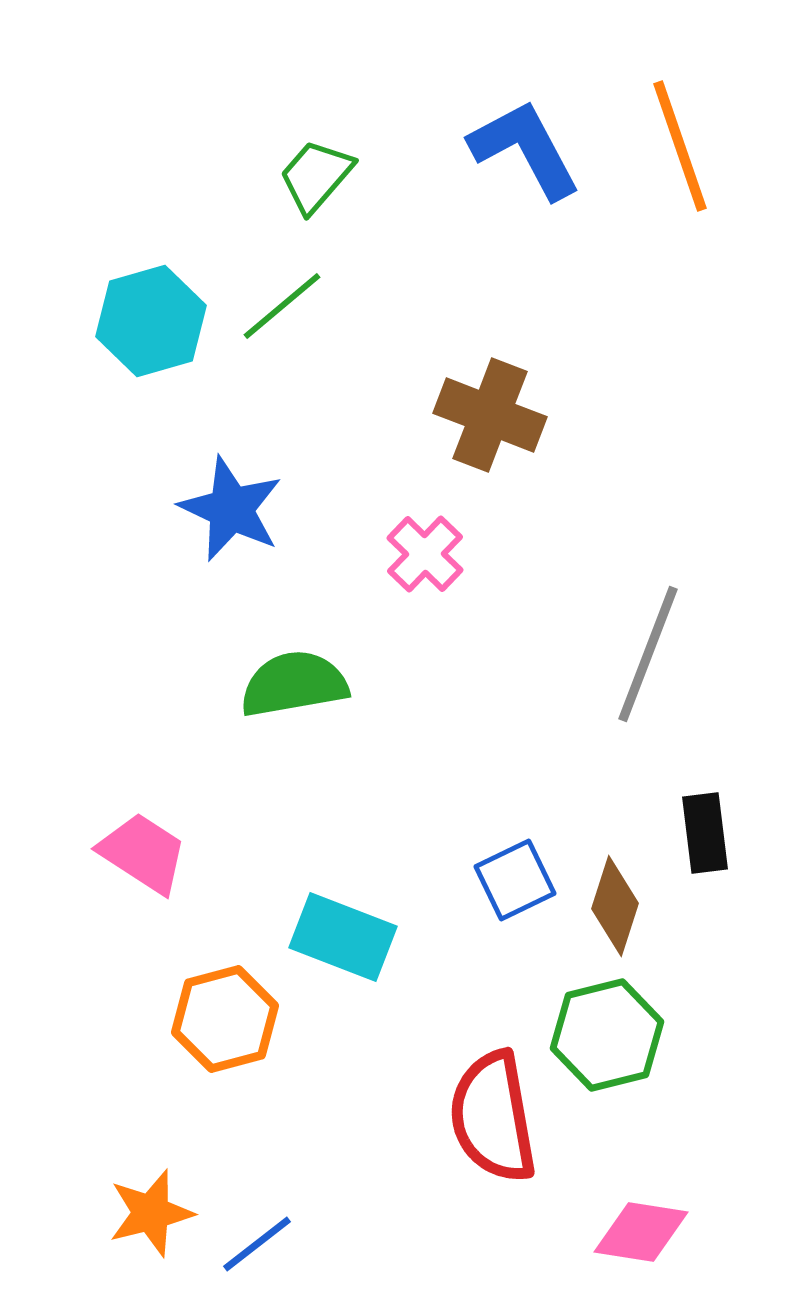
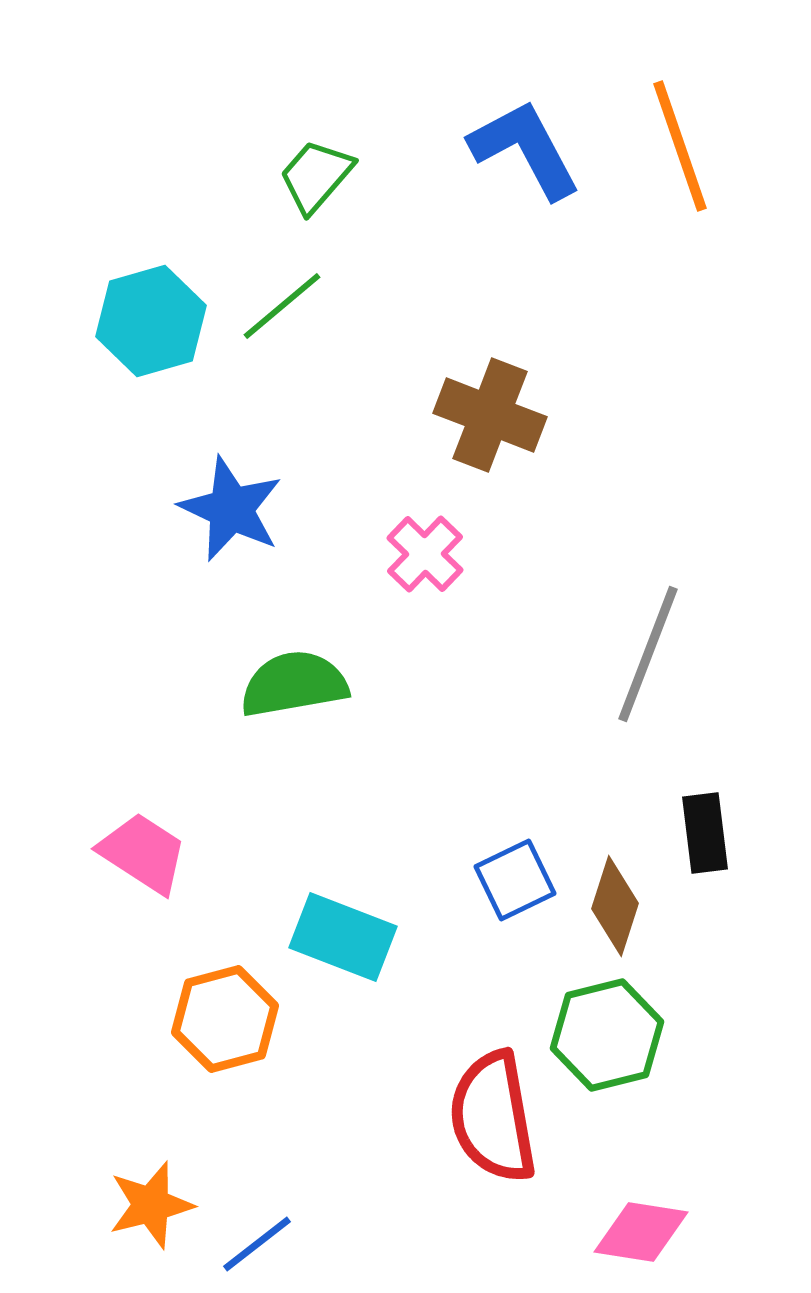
orange star: moved 8 px up
